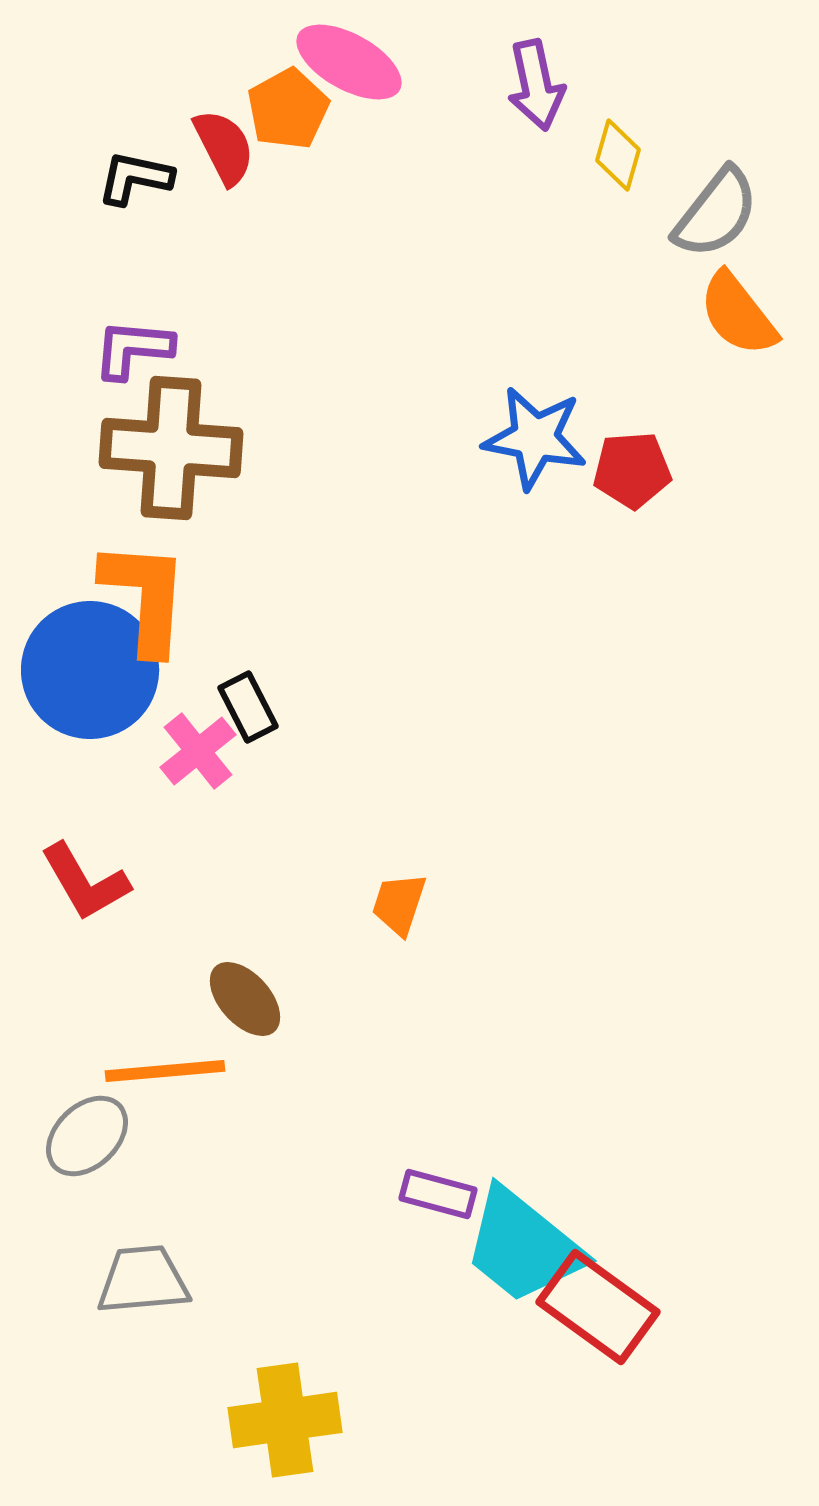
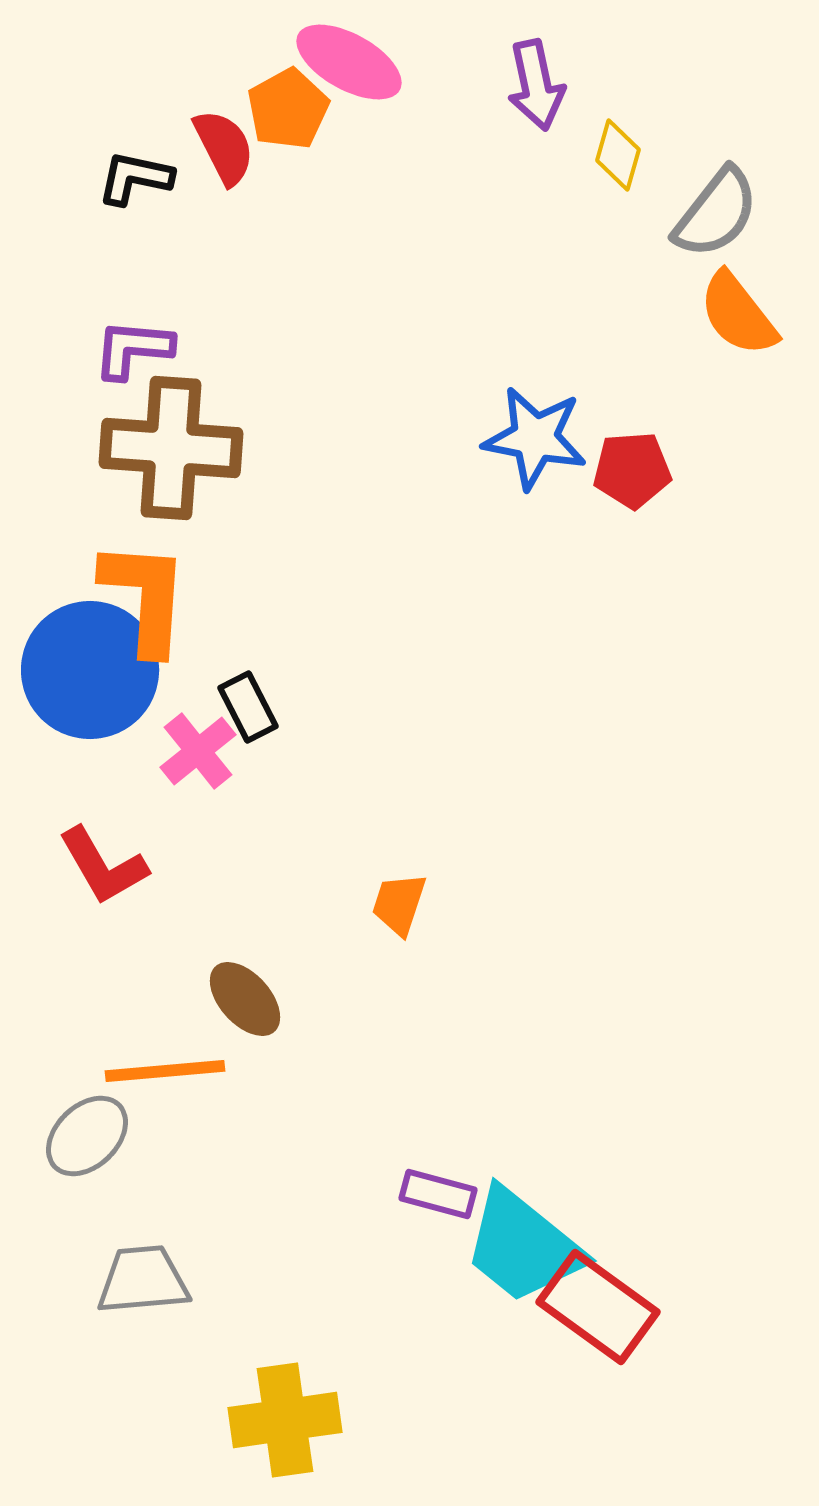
red L-shape: moved 18 px right, 16 px up
